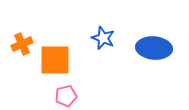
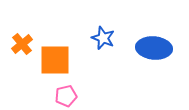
orange cross: rotated 15 degrees counterclockwise
